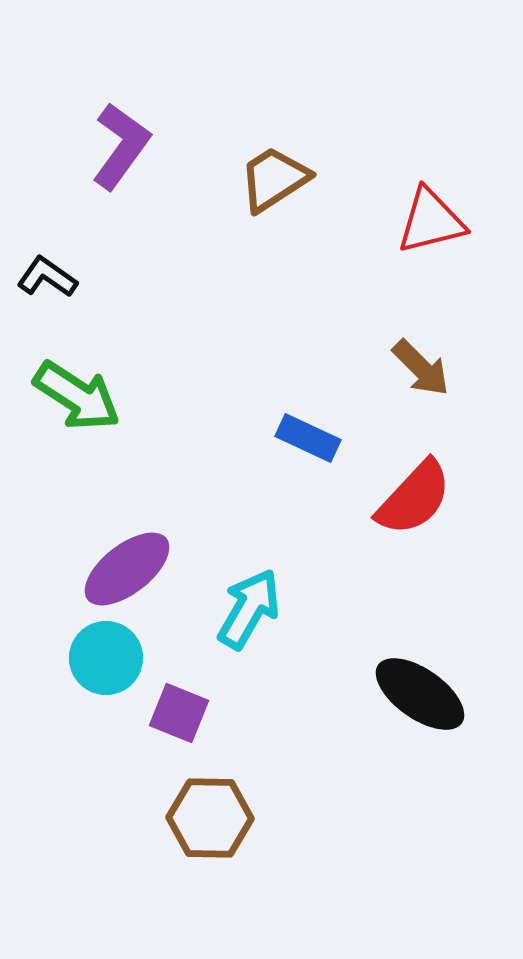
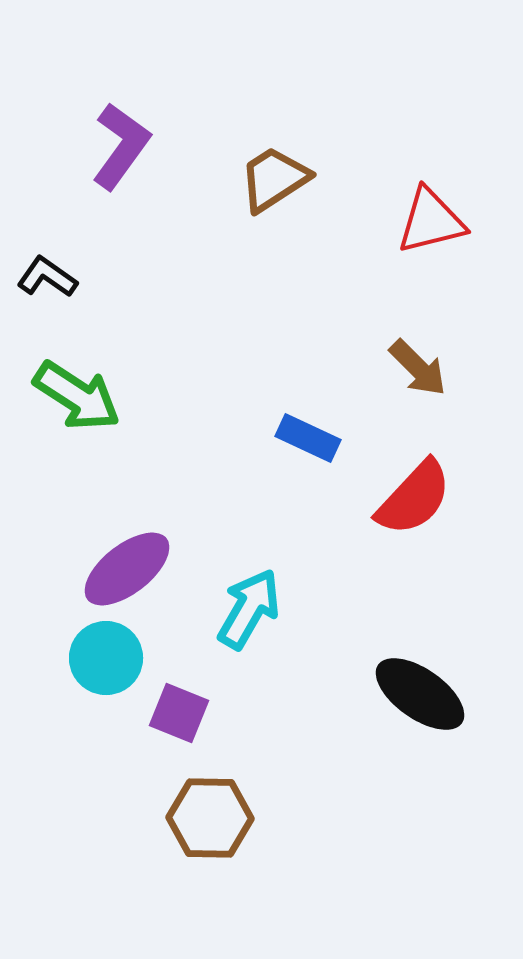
brown arrow: moved 3 px left
